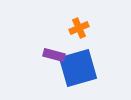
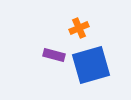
blue square: moved 13 px right, 3 px up
